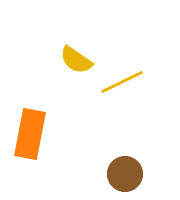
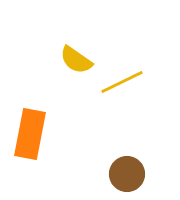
brown circle: moved 2 px right
